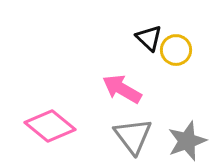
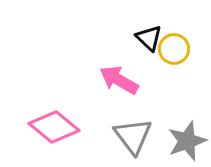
yellow circle: moved 2 px left, 1 px up
pink arrow: moved 3 px left, 9 px up
pink diamond: moved 4 px right, 1 px down
